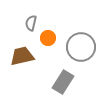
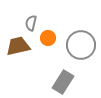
gray circle: moved 2 px up
brown trapezoid: moved 4 px left, 10 px up
